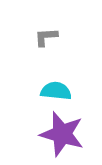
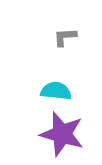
gray L-shape: moved 19 px right
